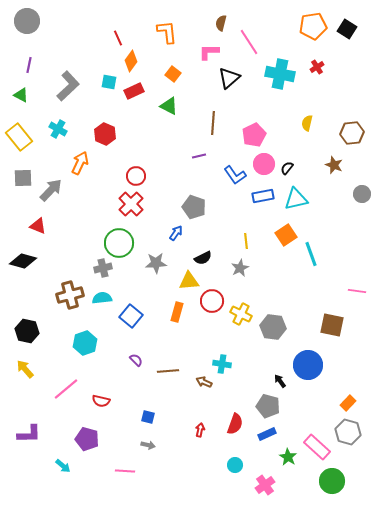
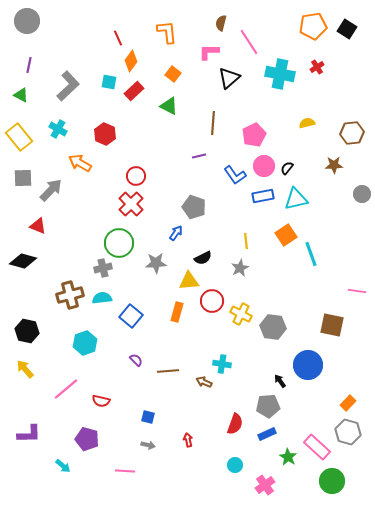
red rectangle at (134, 91): rotated 18 degrees counterclockwise
yellow semicircle at (307, 123): rotated 63 degrees clockwise
orange arrow at (80, 163): rotated 85 degrees counterclockwise
pink circle at (264, 164): moved 2 px down
brown star at (334, 165): rotated 24 degrees counterclockwise
gray pentagon at (268, 406): rotated 20 degrees counterclockwise
red arrow at (200, 430): moved 12 px left, 10 px down; rotated 24 degrees counterclockwise
